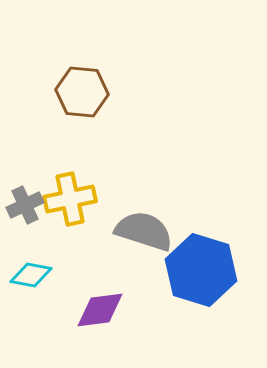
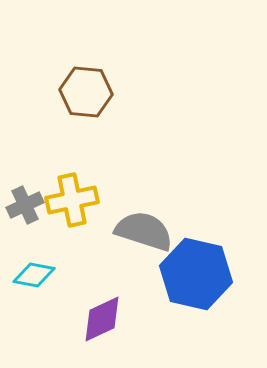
brown hexagon: moved 4 px right
yellow cross: moved 2 px right, 1 px down
blue hexagon: moved 5 px left, 4 px down; rotated 4 degrees counterclockwise
cyan diamond: moved 3 px right
purple diamond: moved 2 px right, 9 px down; rotated 18 degrees counterclockwise
